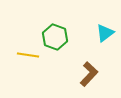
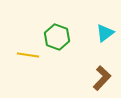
green hexagon: moved 2 px right
brown L-shape: moved 13 px right, 4 px down
